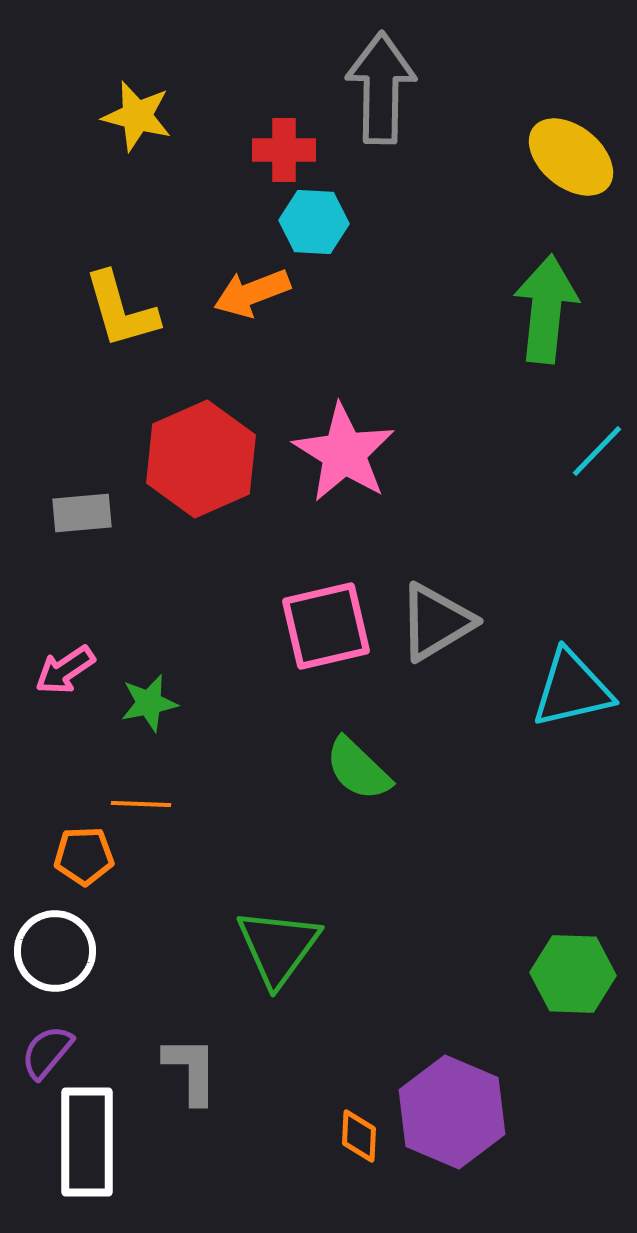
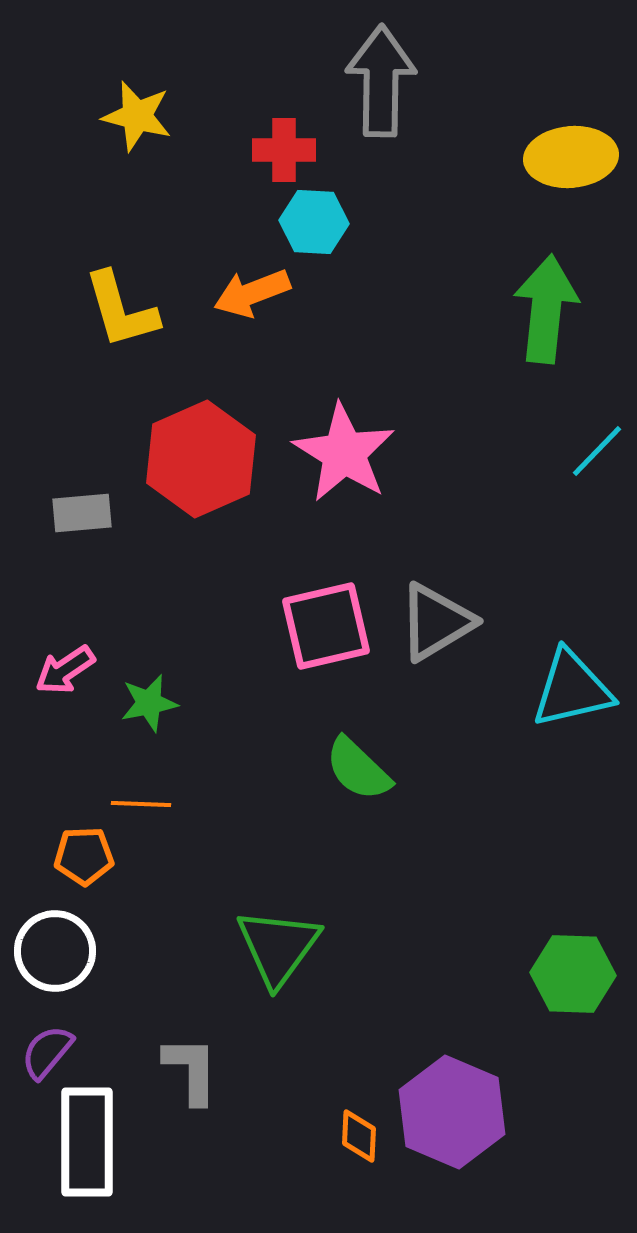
gray arrow: moved 7 px up
yellow ellipse: rotated 44 degrees counterclockwise
